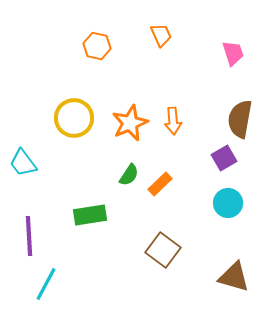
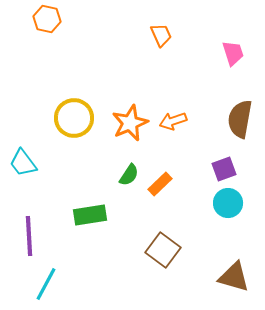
orange hexagon: moved 50 px left, 27 px up
orange arrow: rotated 76 degrees clockwise
purple square: moved 11 px down; rotated 10 degrees clockwise
